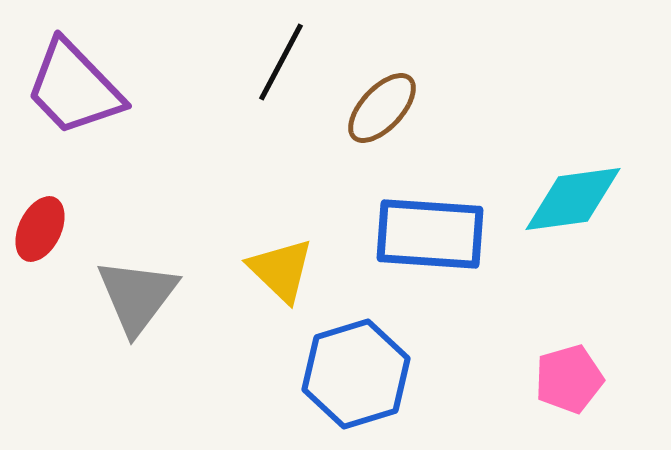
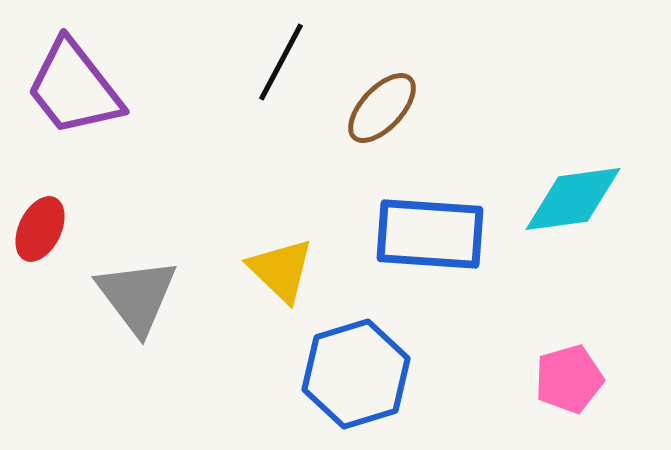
purple trapezoid: rotated 6 degrees clockwise
gray triangle: rotated 14 degrees counterclockwise
